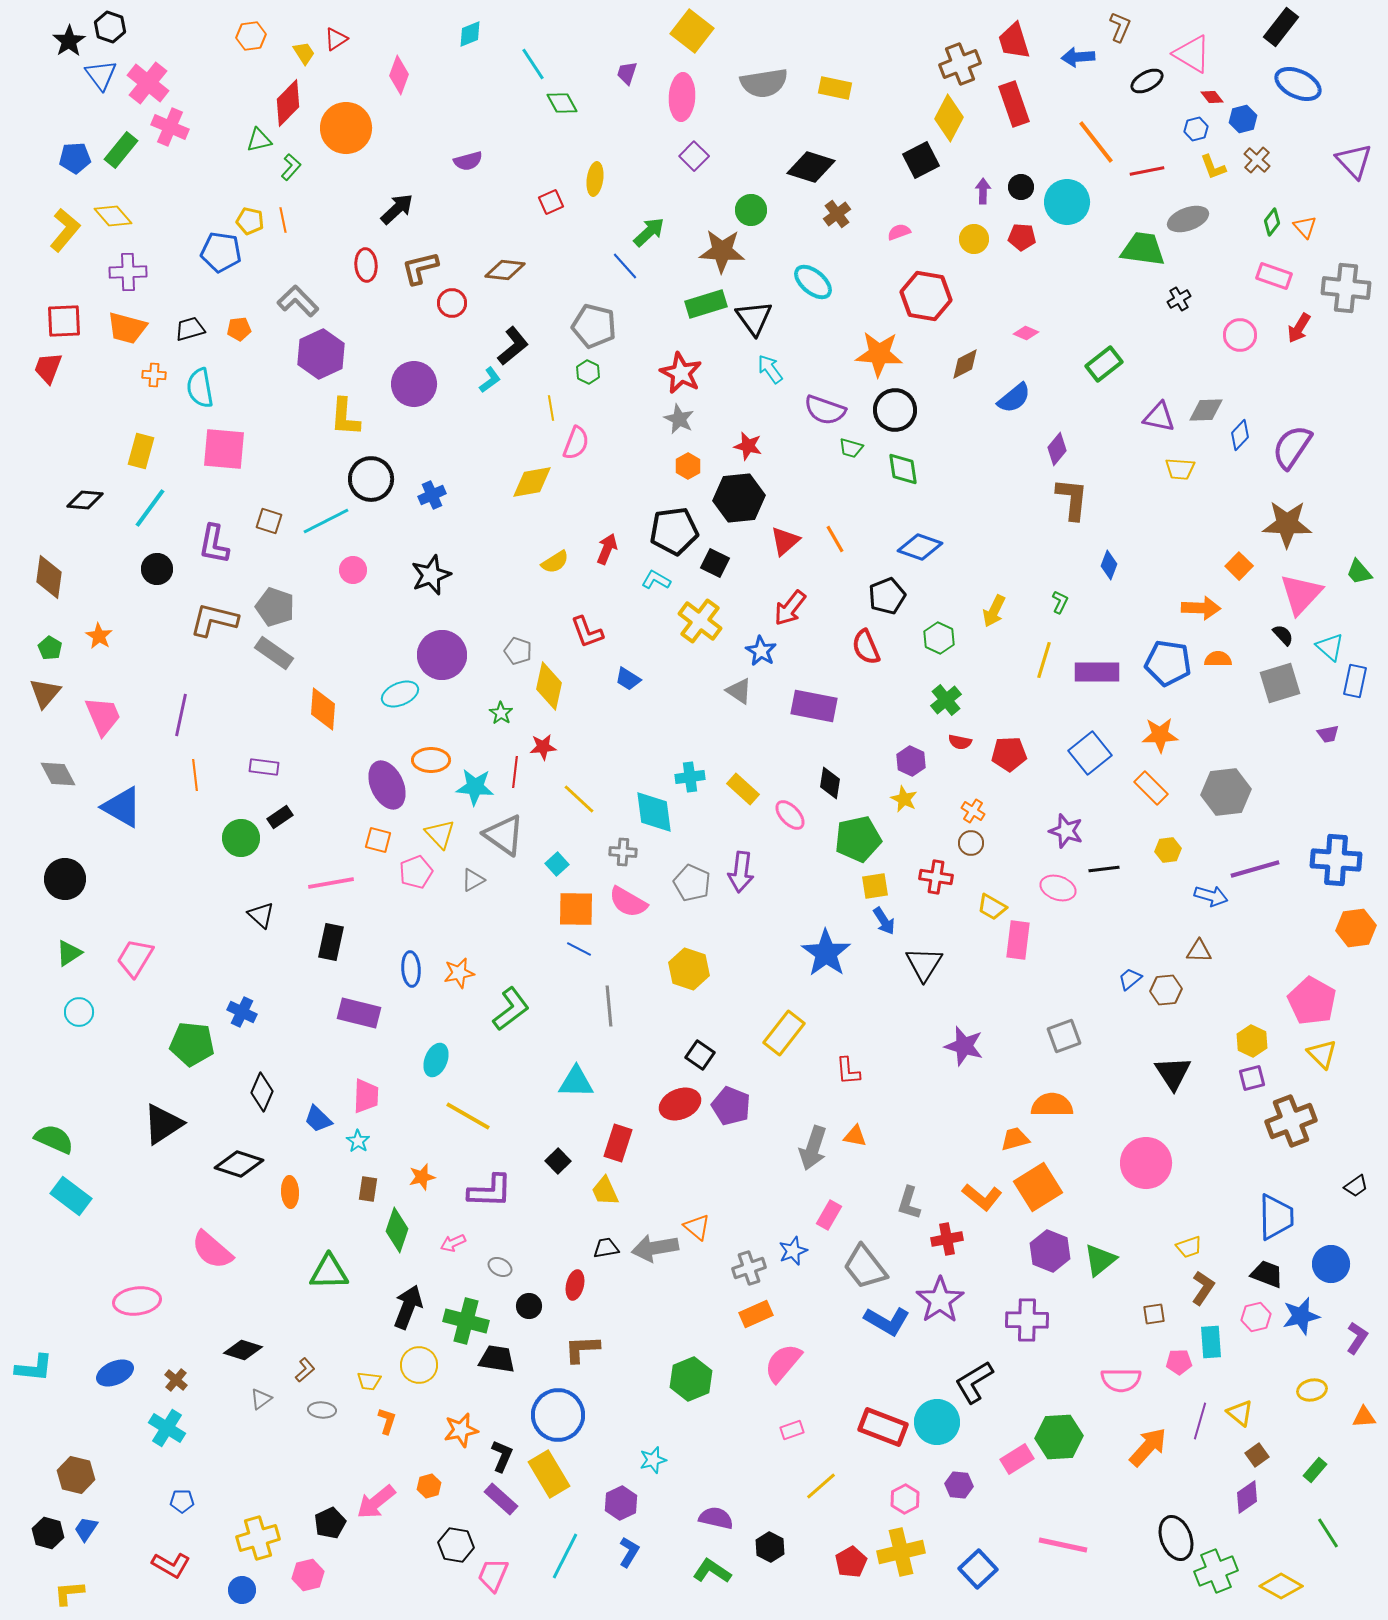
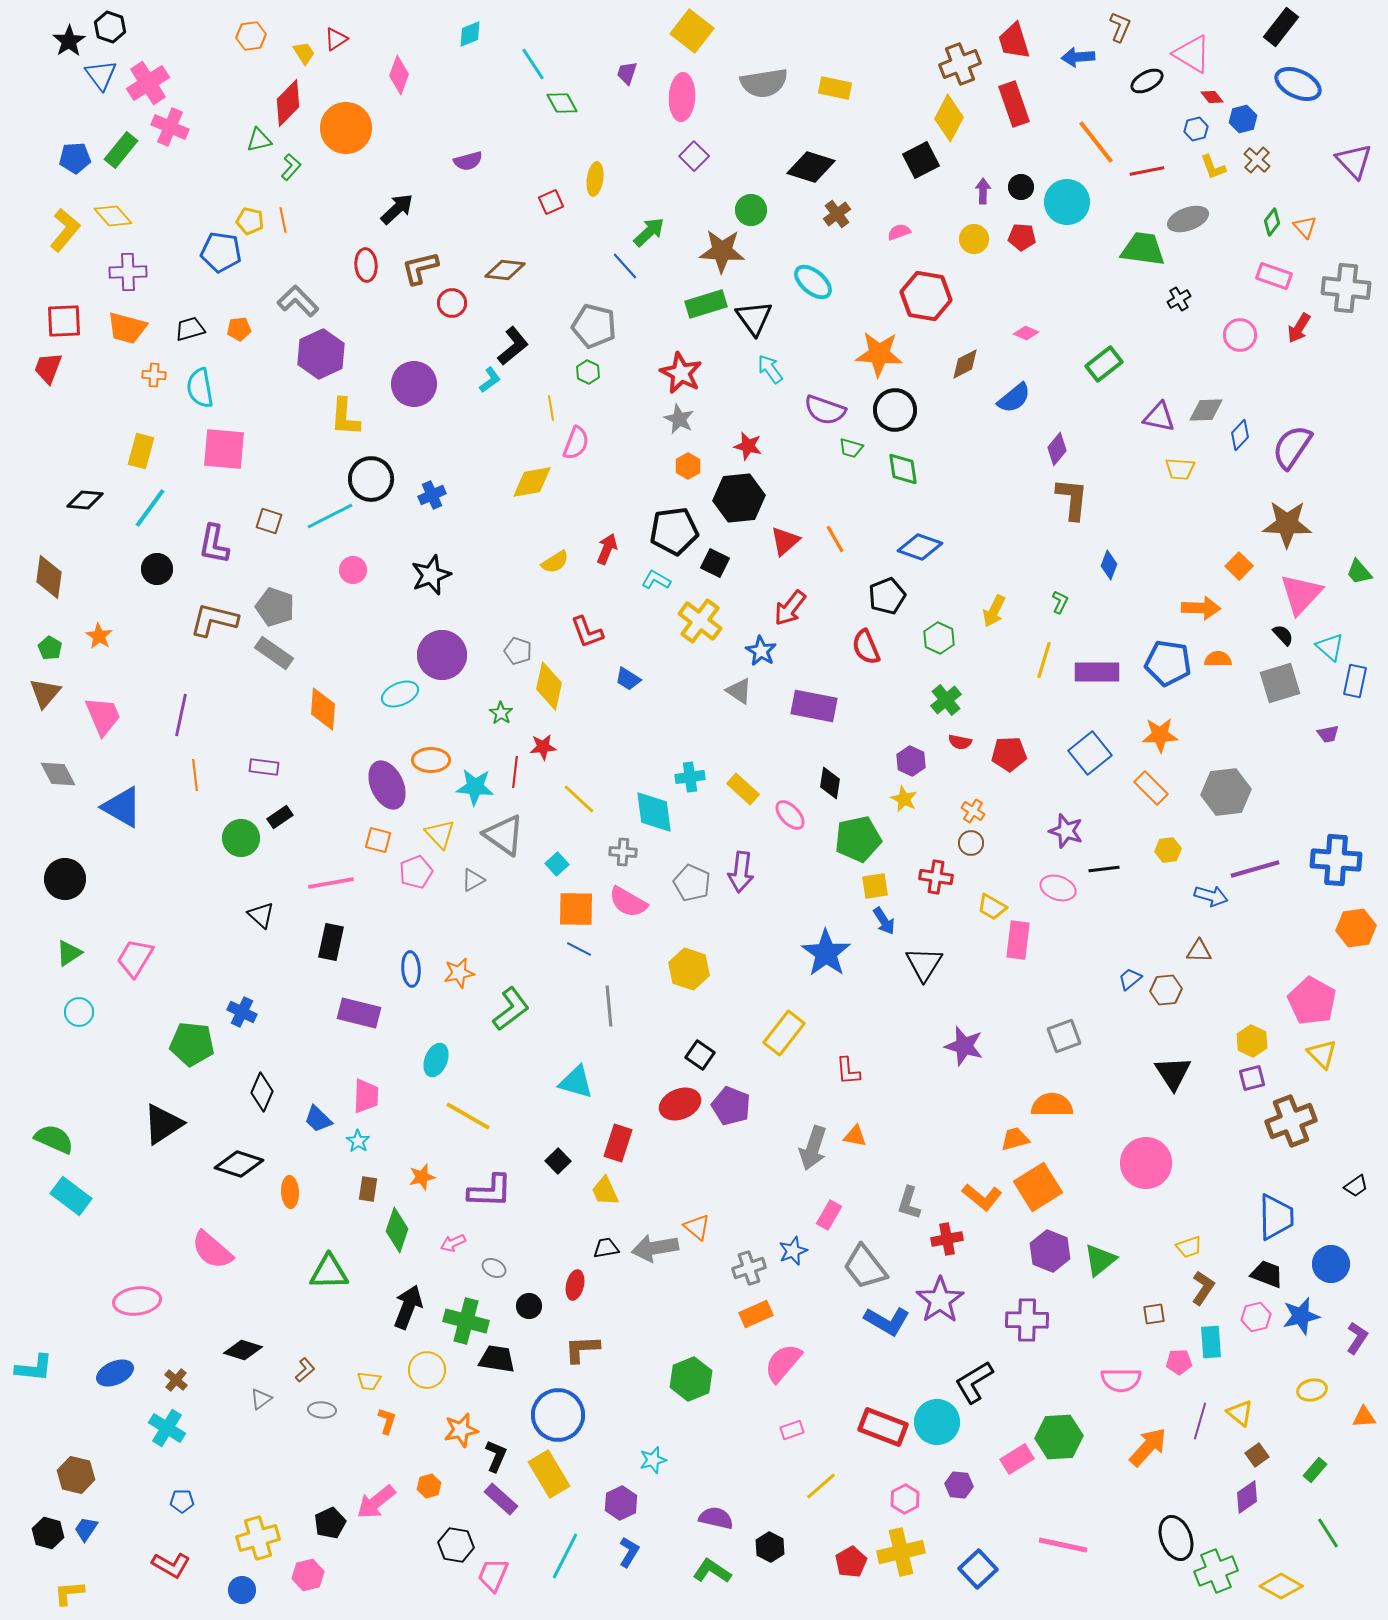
pink cross at (148, 83): rotated 18 degrees clockwise
cyan line at (326, 521): moved 4 px right, 5 px up
cyan triangle at (576, 1082): rotated 15 degrees clockwise
gray ellipse at (500, 1267): moved 6 px left, 1 px down
yellow circle at (419, 1365): moved 8 px right, 5 px down
black L-shape at (502, 1456): moved 6 px left
